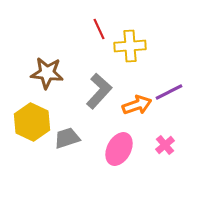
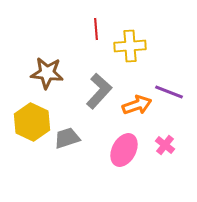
red line: moved 3 px left; rotated 20 degrees clockwise
purple line: rotated 48 degrees clockwise
pink cross: rotated 12 degrees counterclockwise
pink ellipse: moved 5 px right, 1 px down
